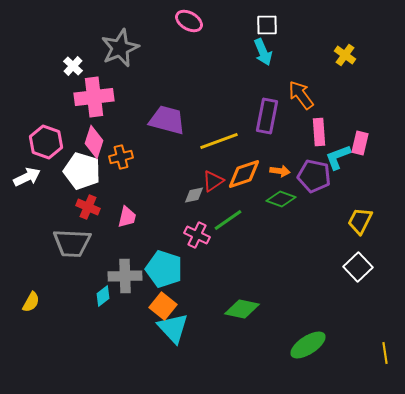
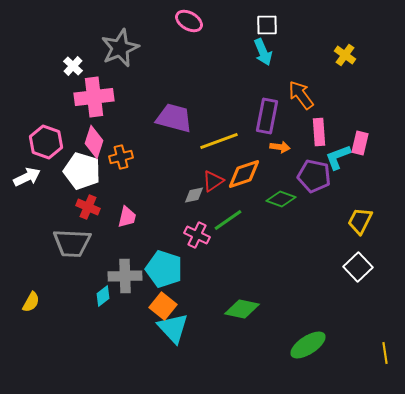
purple trapezoid at (167, 120): moved 7 px right, 2 px up
orange arrow at (280, 171): moved 24 px up
